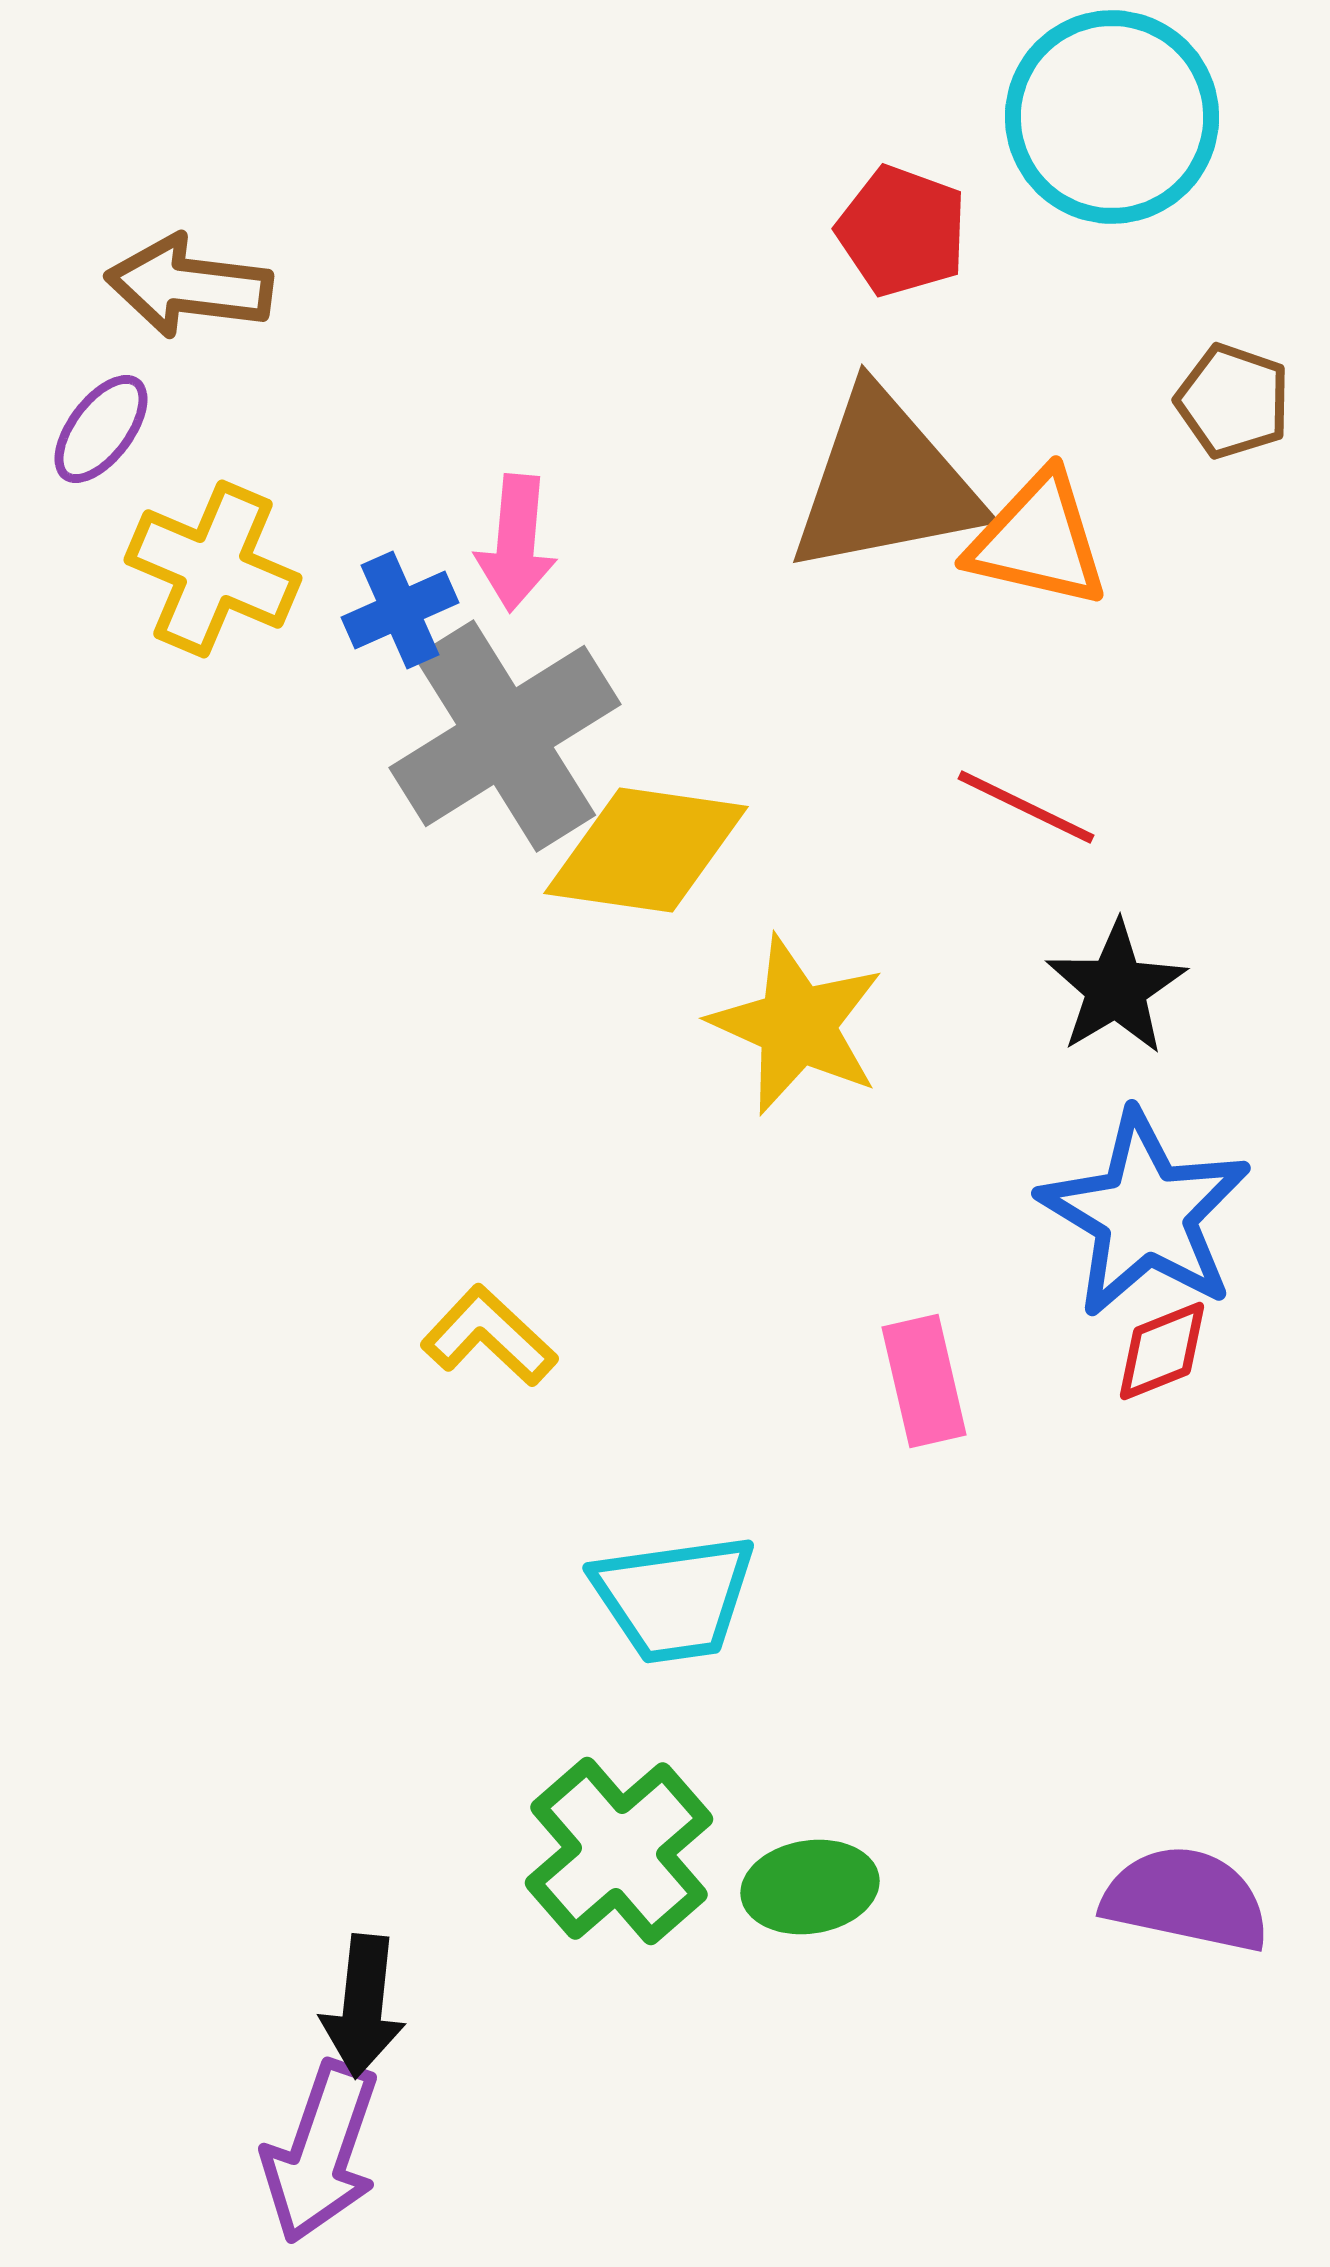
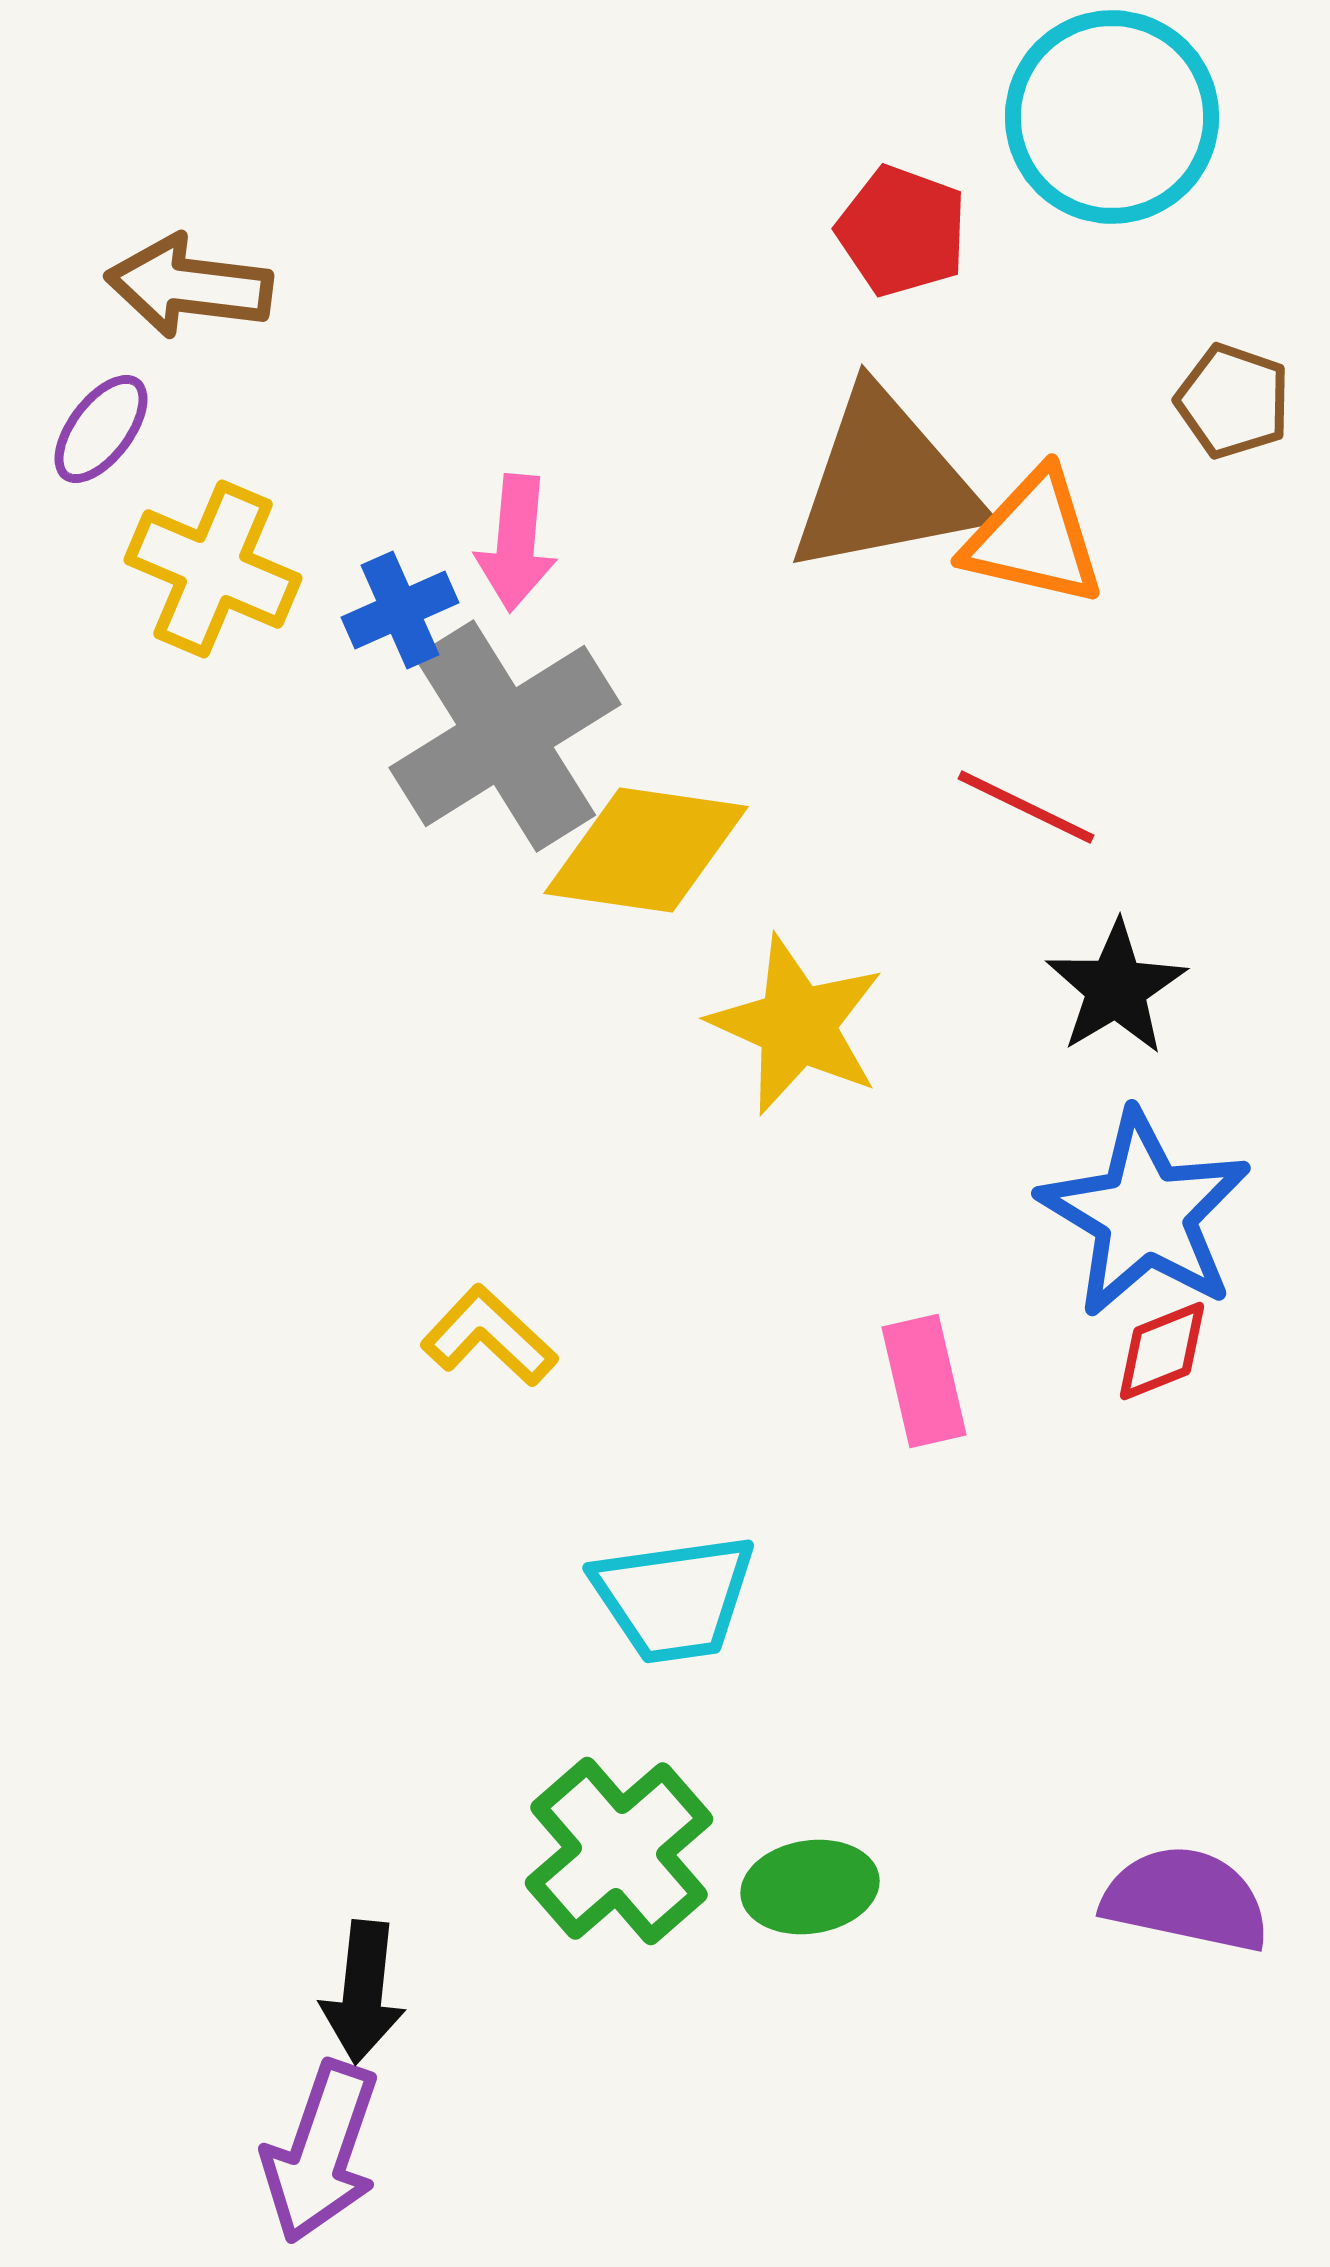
orange triangle: moved 4 px left, 2 px up
black arrow: moved 14 px up
